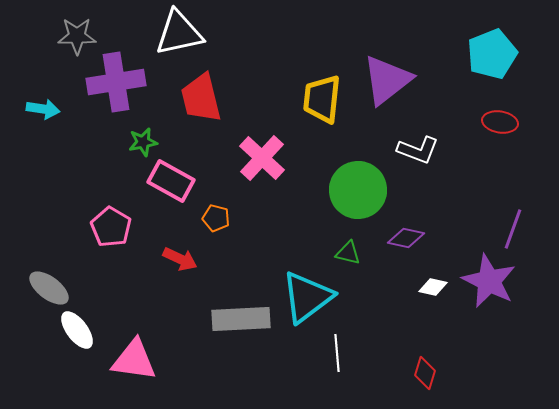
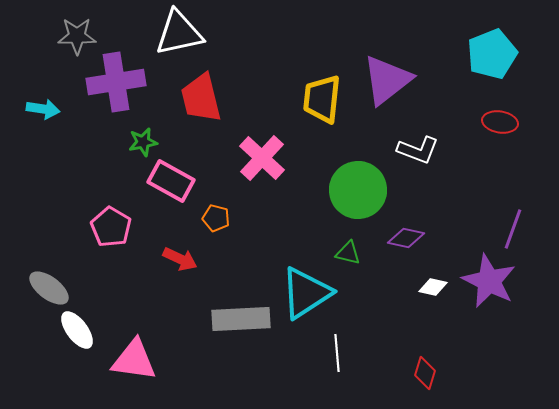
cyan triangle: moved 1 px left, 4 px up; rotated 4 degrees clockwise
